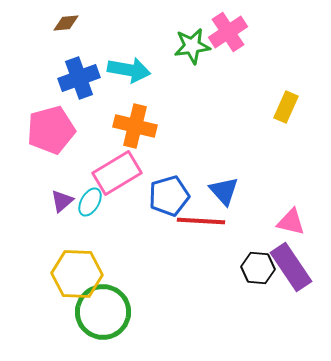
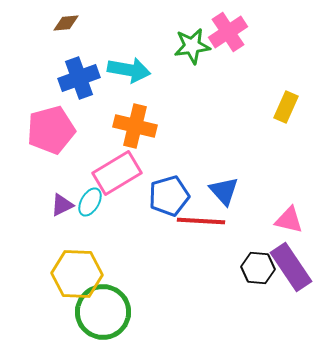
purple triangle: moved 4 px down; rotated 15 degrees clockwise
pink triangle: moved 2 px left, 2 px up
